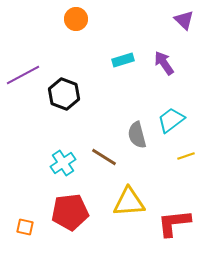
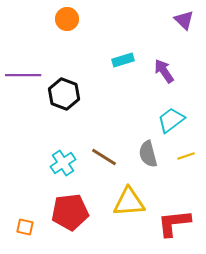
orange circle: moved 9 px left
purple arrow: moved 8 px down
purple line: rotated 28 degrees clockwise
gray semicircle: moved 11 px right, 19 px down
